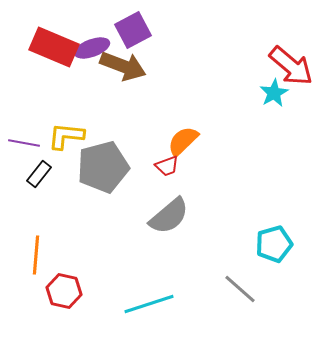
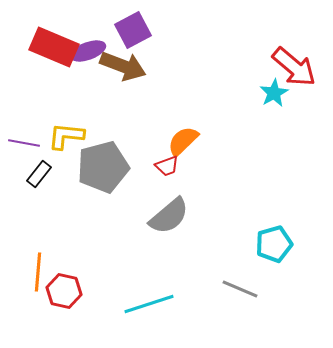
purple ellipse: moved 4 px left, 3 px down
red arrow: moved 3 px right, 1 px down
orange line: moved 2 px right, 17 px down
gray line: rotated 18 degrees counterclockwise
